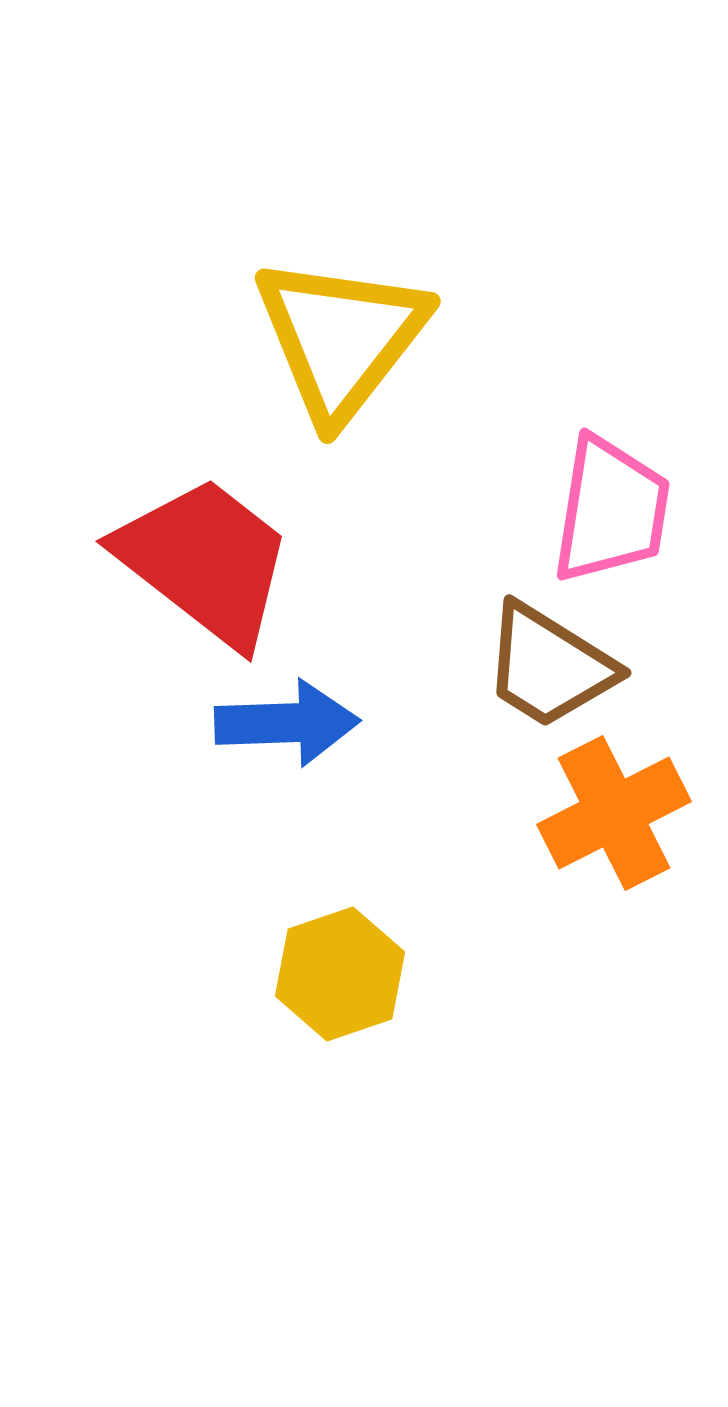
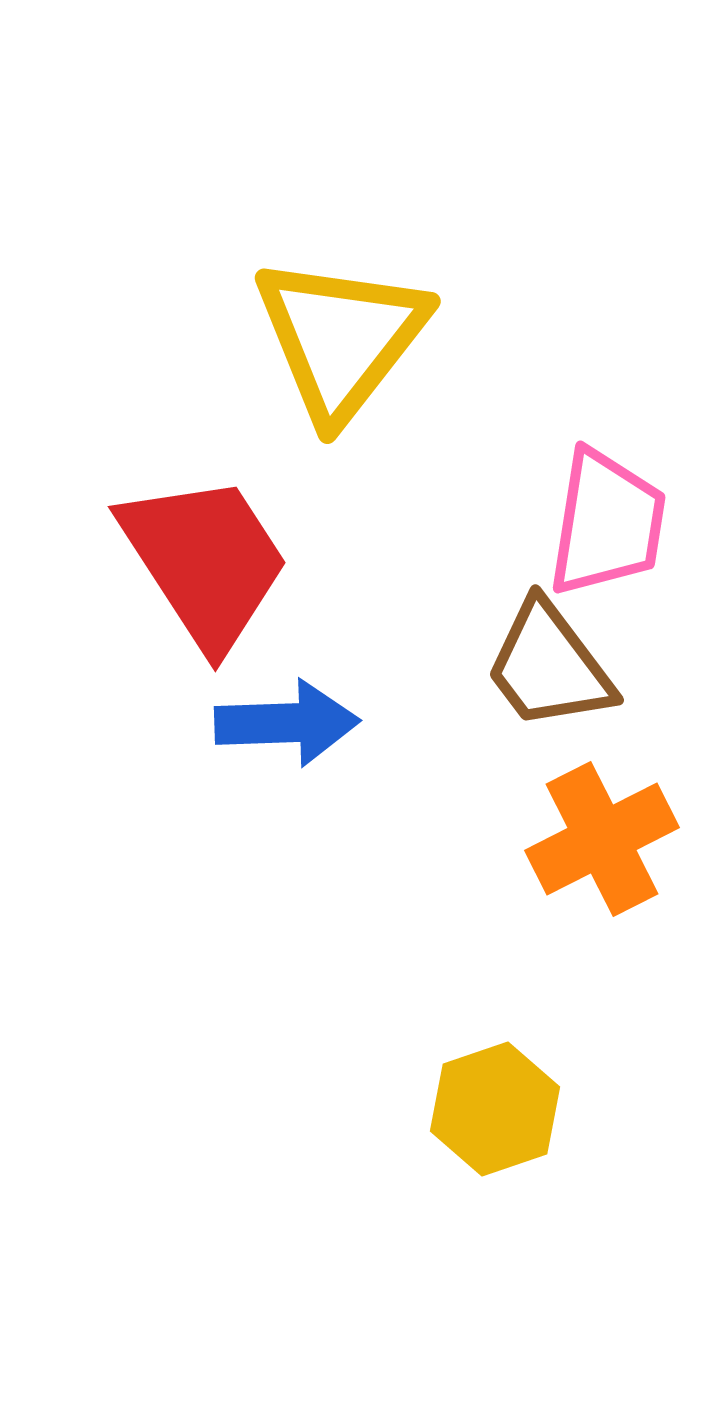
pink trapezoid: moved 4 px left, 13 px down
red trapezoid: rotated 19 degrees clockwise
brown trapezoid: rotated 21 degrees clockwise
orange cross: moved 12 px left, 26 px down
yellow hexagon: moved 155 px right, 135 px down
